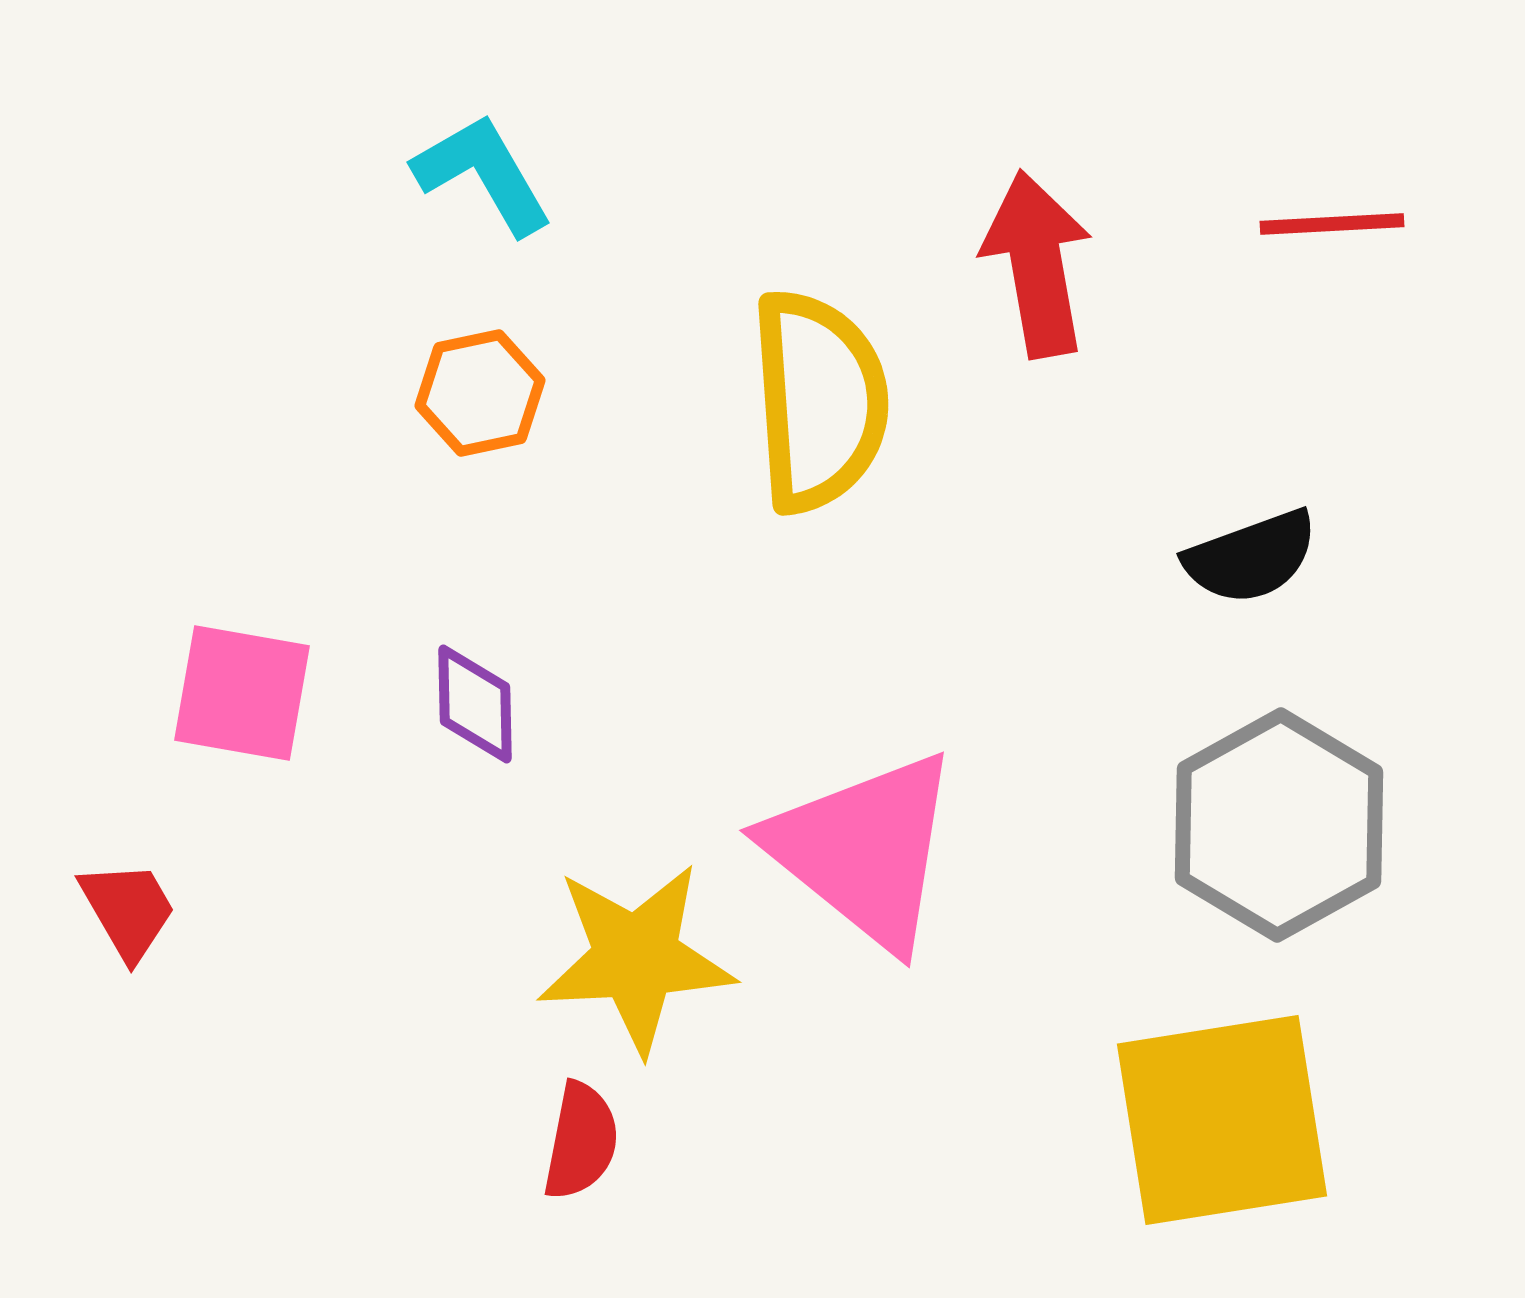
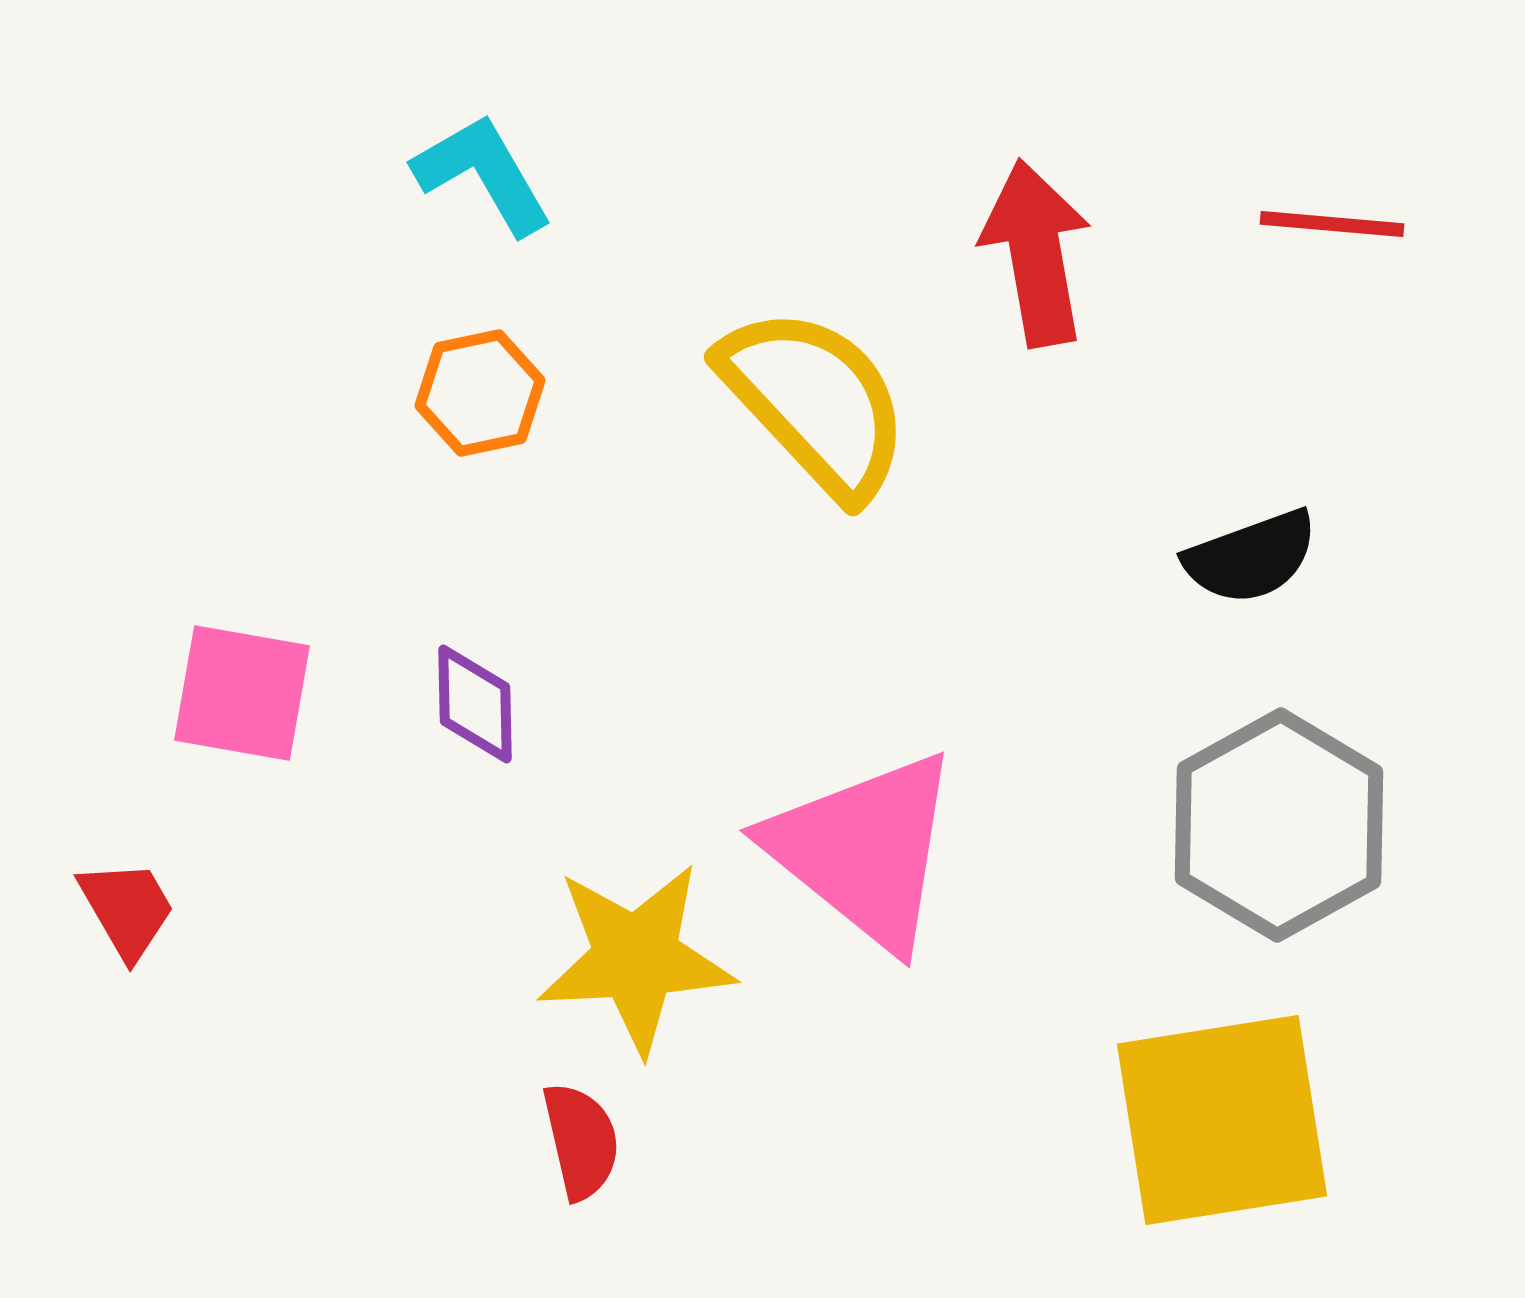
red line: rotated 8 degrees clockwise
red arrow: moved 1 px left, 11 px up
yellow semicircle: moved 4 px left, 1 px down; rotated 39 degrees counterclockwise
red trapezoid: moved 1 px left, 1 px up
red semicircle: rotated 24 degrees counterclockwise
